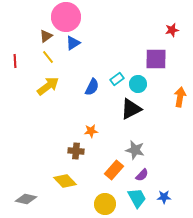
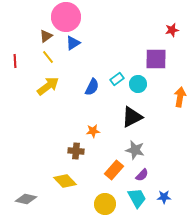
black triangle: moved 1 px right, 8 px down
orange star: moved 2 px right
